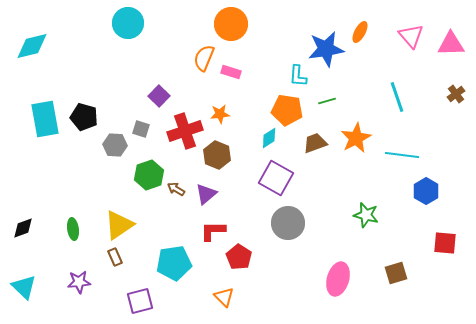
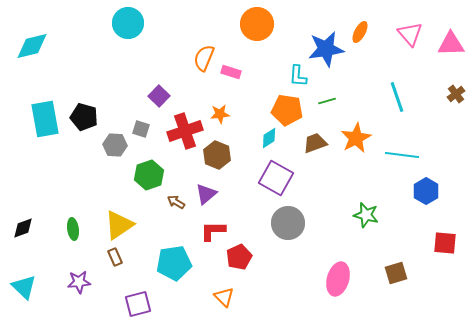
orange circle at (231, 24): moved 26 px right
pink triangle at (411, 36): moved 1 px left, 2 px up
brown arrow at (176, 189): moved 13 px down
red pentagon at (239, 257): rotated 15 degrees clockwise
purple square at (140, 301): moved 2 px left, 3 px down
